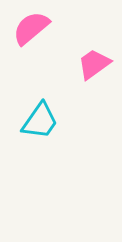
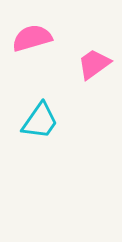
pink semicircle: moved 1 px right, 10 px down; rotated 24 degrees clockwise
